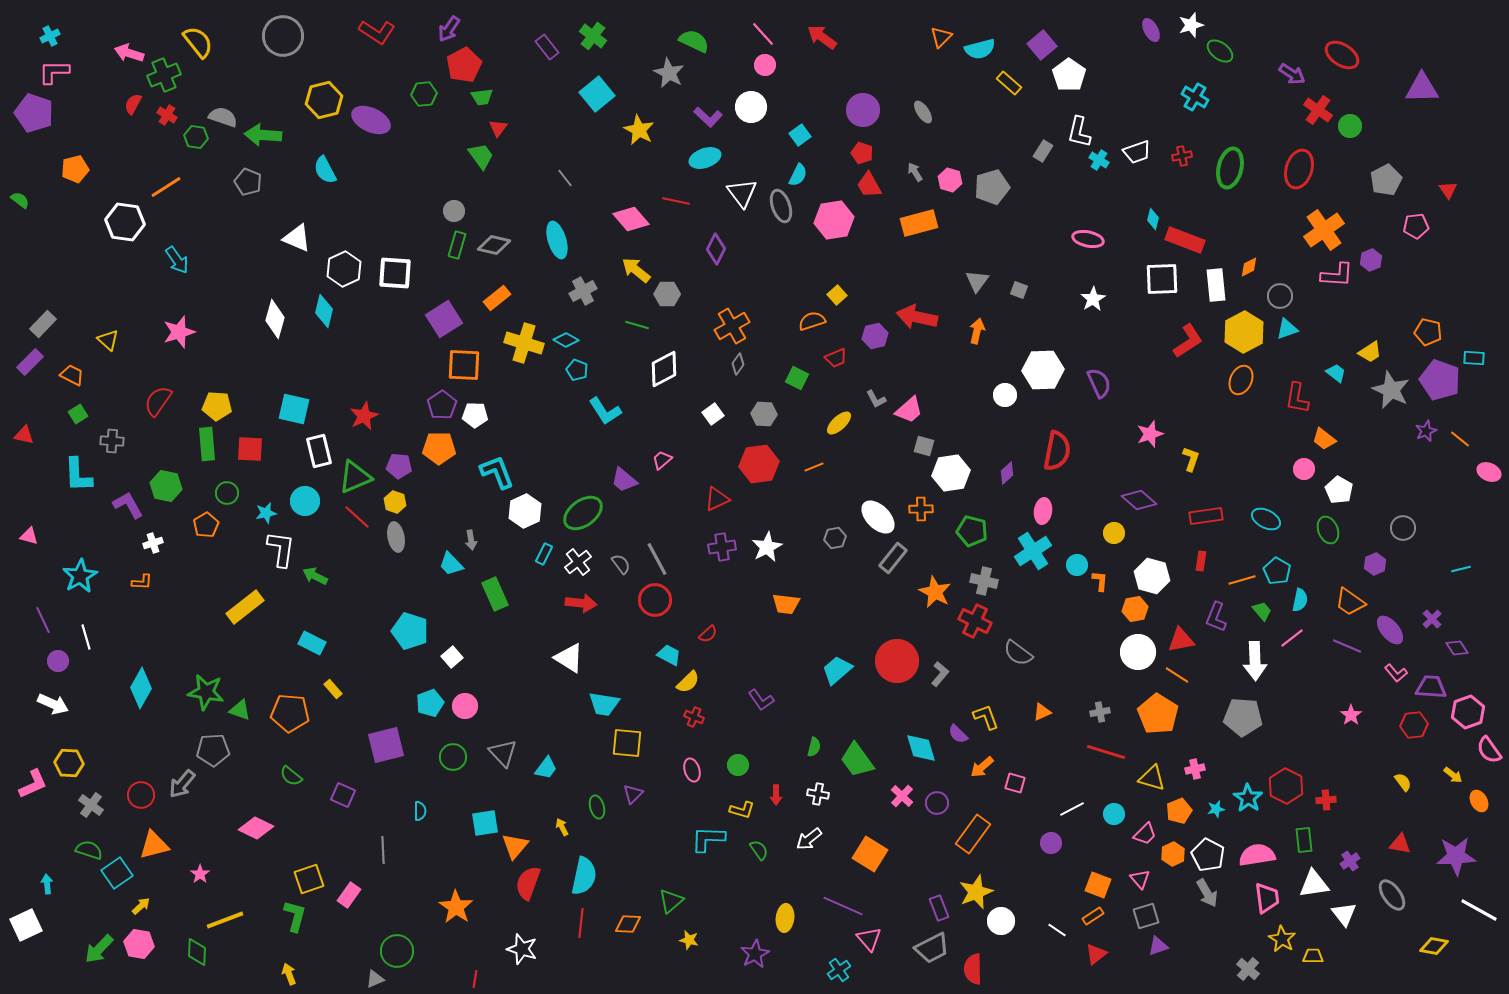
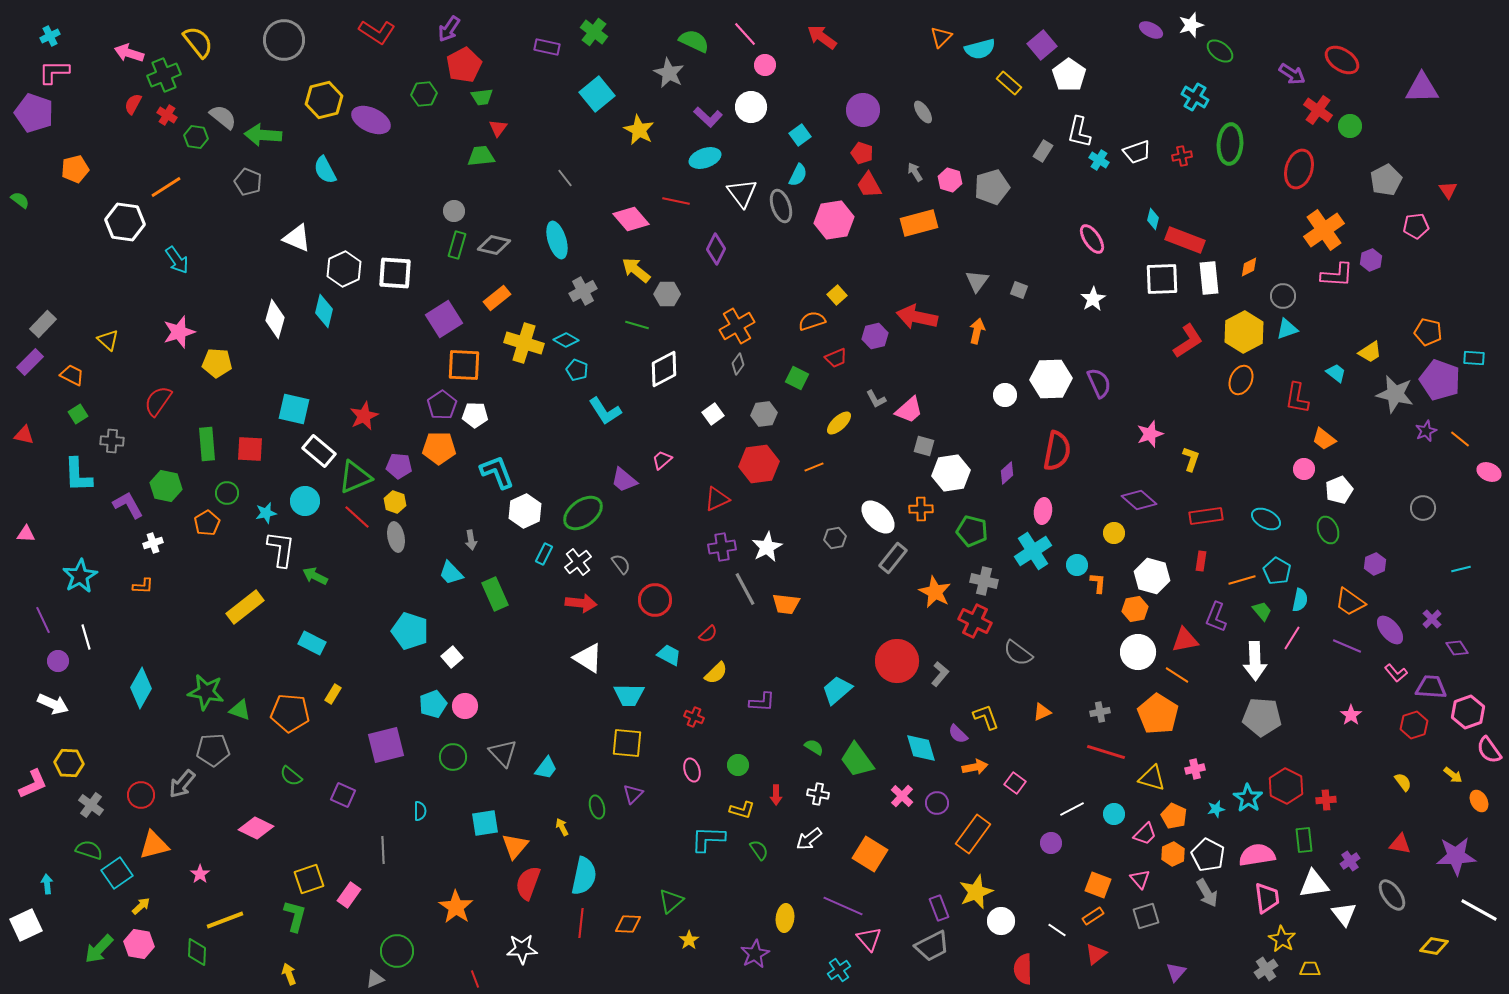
purple ellipse at (1151, 30): rotated 35 degrees counterclockwise
pink line at (763, 34): moved 18 px left
gray circle at (283, 36): moved 1 px right, 4 px down
green cross at (593, 36): moved 1 px right, 4 px up
purple rectangle at (547, 47): rotated 40 degrees counterclockwise
red ellipse at (1342, 55): moved 5 px down
gray semicircle at (223, 117): rotated 20 degrees clockwise
green trapezoid at (481, 156): rotated 60 degrees counterclockwise
green ellipse at (1230, 168): moved 24 px up; rotated 9 degrees counterclockwise
pink ellipse at (1088, 239): moved 4 px right; rotated 44 degrees clockwise
white rectangle at (1216, 285): moved 7 px left, 7 px up
gray circle at (1280, 296): moved 3 px right
orange cross at (732, 326): moved 5 px right
white hexagon at (1043, 370): moved 8 px right, 9 px down
gray star at (1391, 390): moved 4 px right, 4 px down; rotated 12 degrees counterclockwise
yellow pentagon at (217, 406): moved 43 px up
gray hexagon at (764, 414): rotated 10 degrees counterclockwise
white rectangle at (319, 451): rotated 36 degrees counterclockwise
white pentagon at (1339, 490): rotated 20 degrees clockwise
orange pentagon at (206, 525): moved 1 px right, 2 px up
gray circle at (1403, 528): moved 20 px right, 20 px up
pink triangle at (29, 536): moved 3 px left, 2 px up; rotated 12 degrees counterclockwise
gray line at (657, 559): moved 88 px right, 30 px down
cyan trapezoid at (451, 564): moved 9 px down
orange L-shape at (1100, 581): moved 2 px left, 2 px down
orange L-shape at (142, 582): moved 1 px right, 4 px down
pink line at (1292, 638): rotated 20 degrees counterclockwise
red triangle at (1181, 640): moved 4 px right
white triangle at (569, 658): moved 19 px right
cyan trapezoid at (837, 670): moved 20 px down
yellow semicircle at (688, 682): moved 28 px right, 9 px up
yellow rectangle at (333, 689): moved 5 px down; rotated 72 degrees clockwise
purple L-shape at (761, 700): moved 1 px right, 2 px down; rotated 52 degrees counterclockwise
cyan pentagon at (430, 703): moved 3 px right, 1 px down
cyan trapezoid at (604, 704): moved 25 px right, 9 px up; rotated 8 degrees counterclockwise
gray pentagon at (1243, 717): moved 19 px right
red hexagon at (1414, 725): rotated 12 degrees counterclockwise
green semicircle at (814, 747): rotated 72 degrees counterclockwise
orange arrow at (982, 767): moved 7 px left; rotated 150 degrees counterclockwise
pink square at (1015, 783): rotated 20 degrees clockwise
orange pentagon at (1179, 811): moved 5 px left, 5 px down; rotated 25 degrees counterclockwise
yellow star at (689, 940): rotated 24 degrees clockwise
purple triangle at (1158, 946): moved 18 px right, 26 px down; rotated 30 degrees counterclockwise
gray trapezoid at (932, 948): moved 2 px up
white star at (522, 949): rotated 20 degrees counterclockwise
yellow trapezoid at (1313, 956): moved 3 px left, 13 px down
red semicircle at (973, 969): moved 50 px right
gray cross at (1248, 969): moved 18 px right; rotated 15 degrees clockwise
red line at (475, 979): rotated 30 degrees counterclockwise
